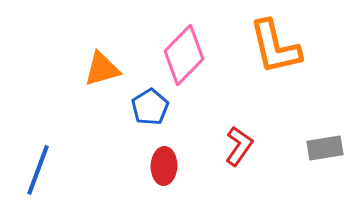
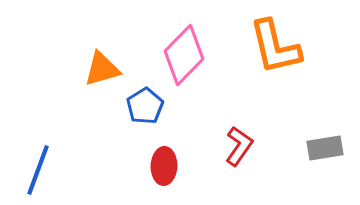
blue pentagon: moved 5 px left, 1 px up
